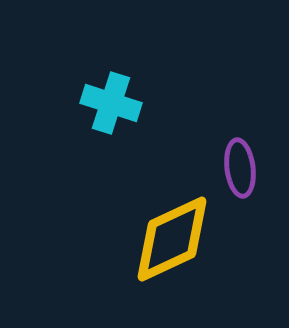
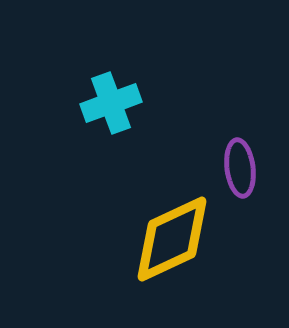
cyan cross: rotated 38 degrees counterclockwise
